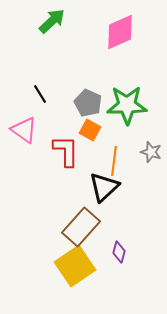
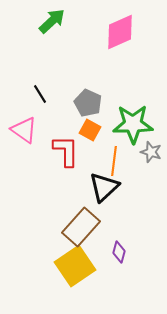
green star: moved 6 px right, 19 px down
